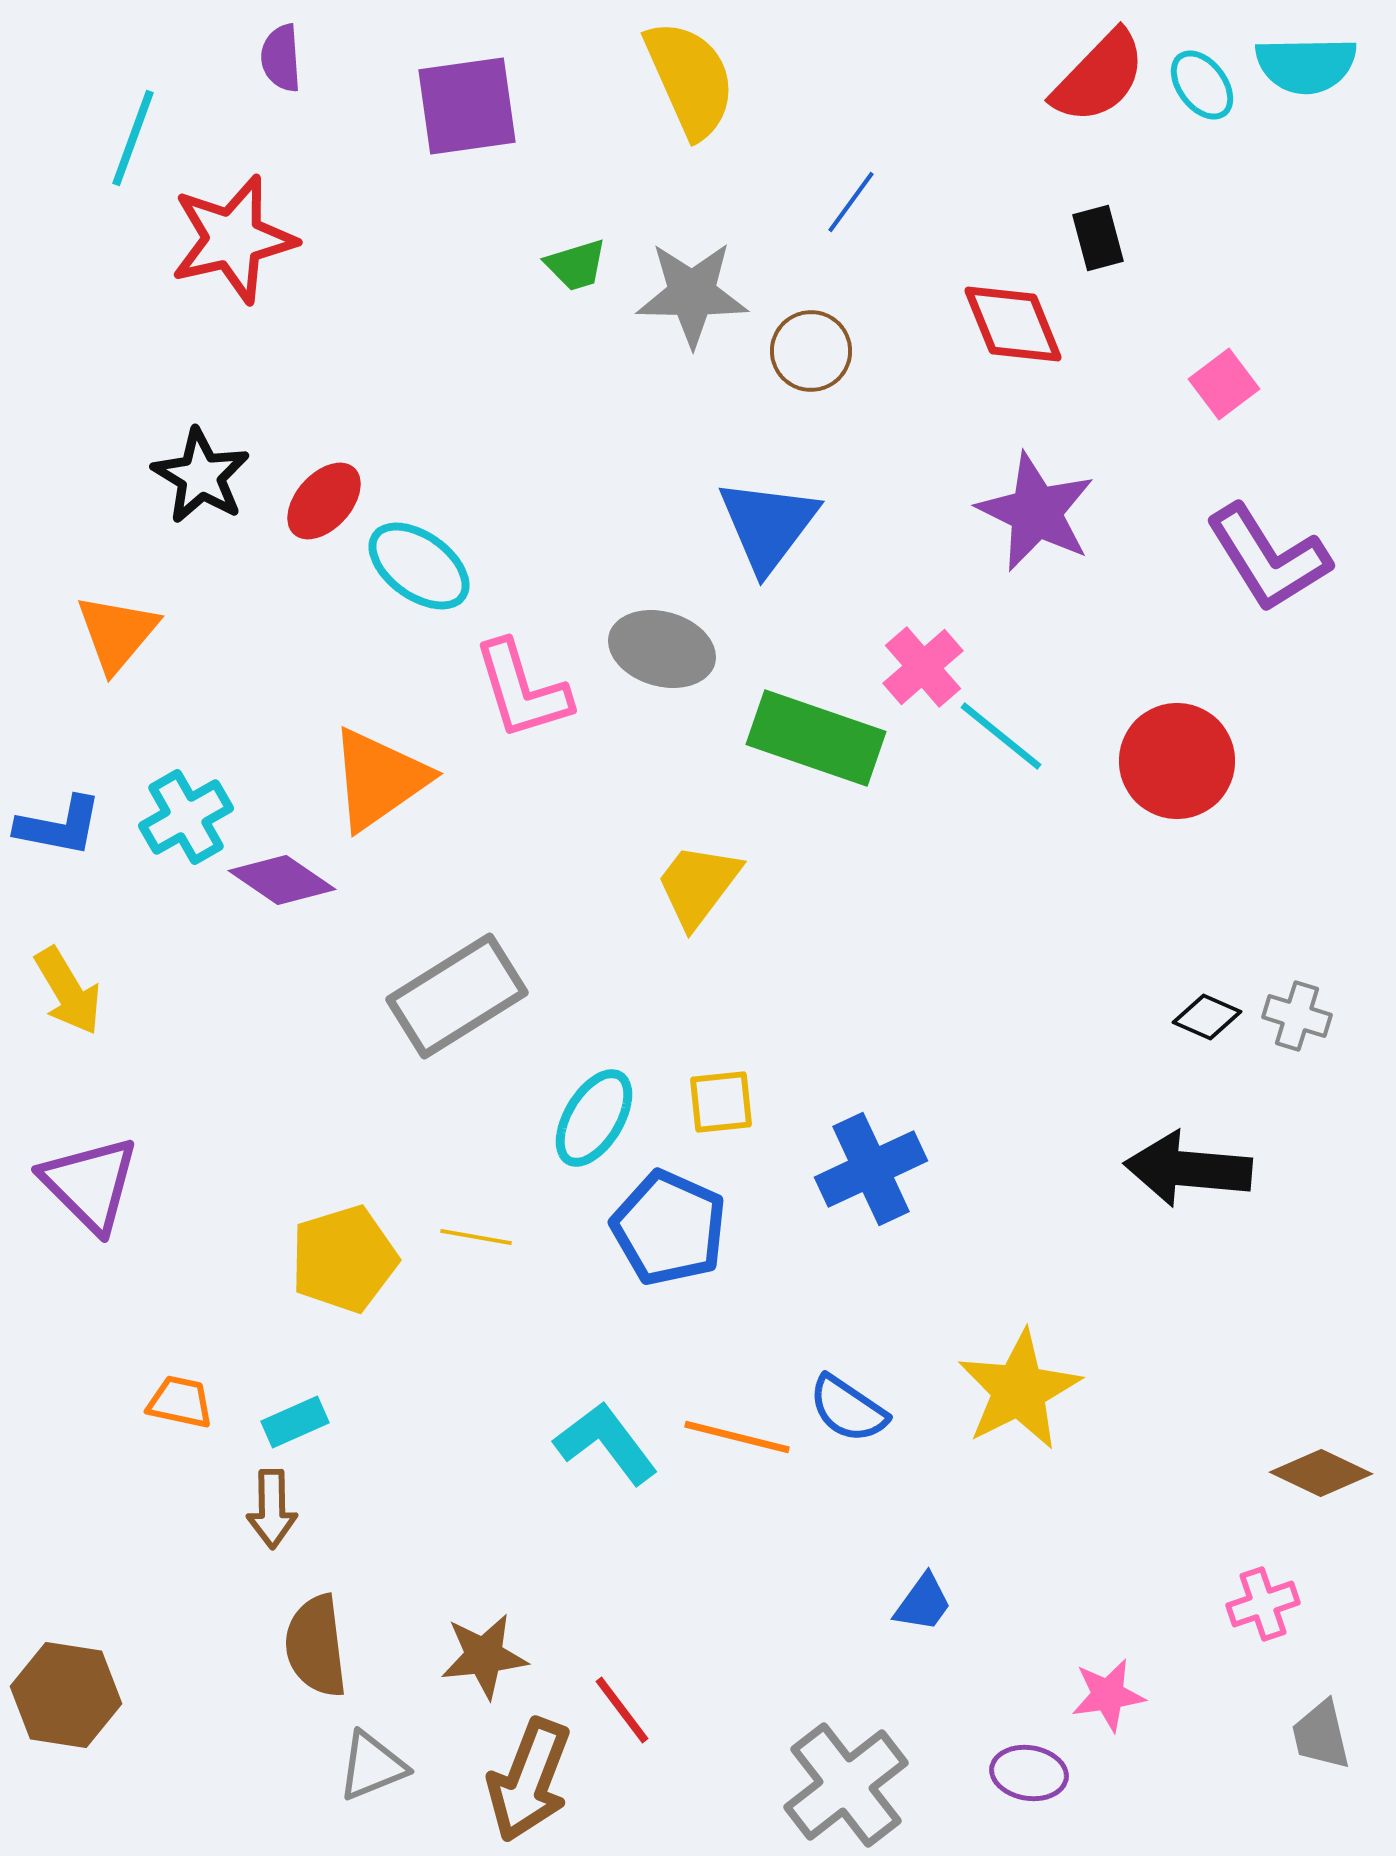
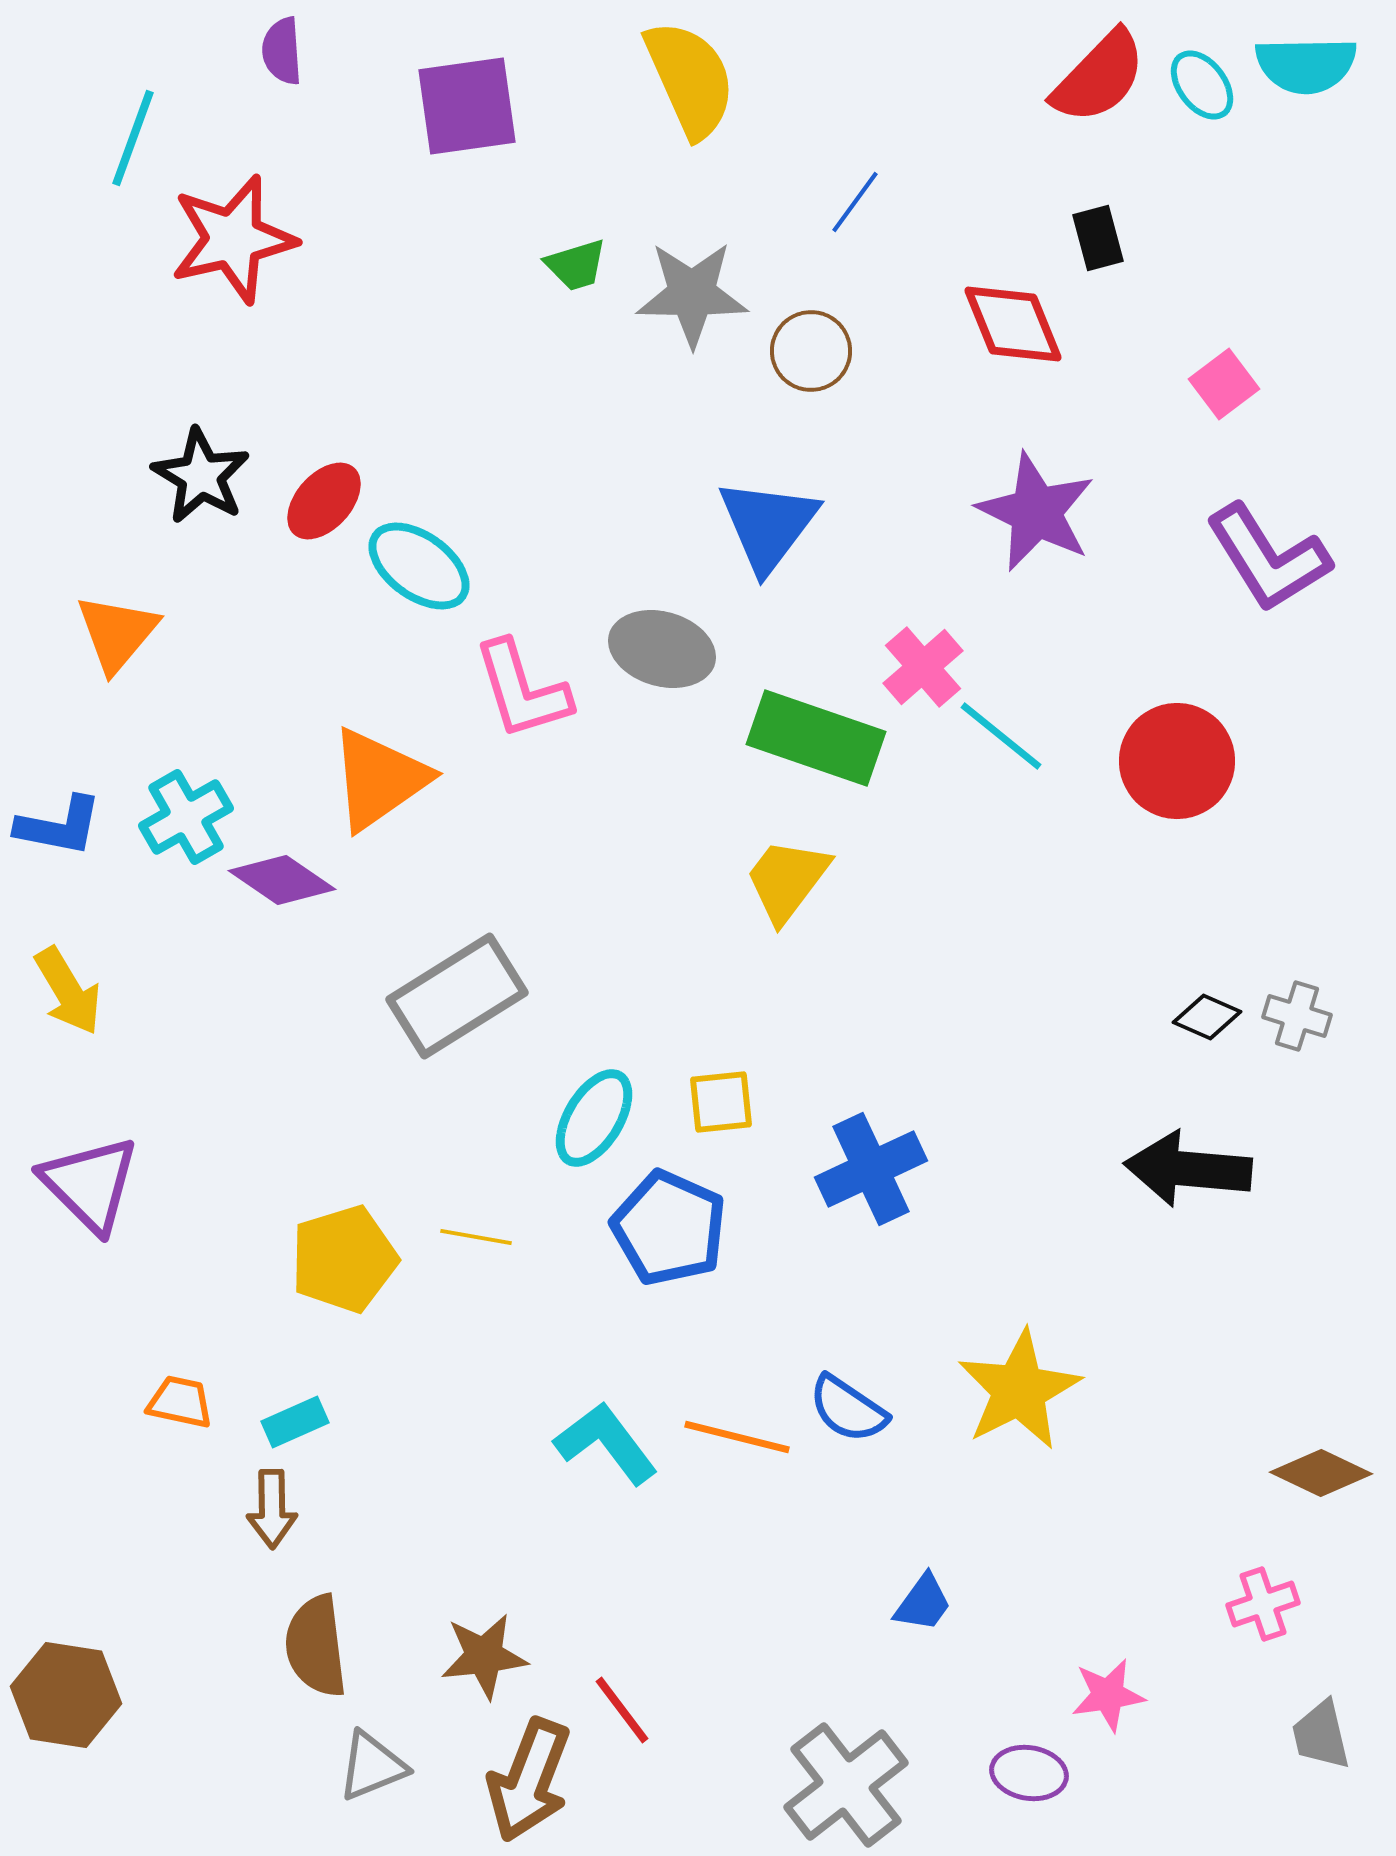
purple semicircle at (281, 58): moved 1 px right, 7 px up
blue line at (851, 202): moved 4 px right
yellow trapezoid at (698, 885): moved 89 px right, 5 px up
